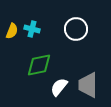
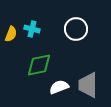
yellow semicircle: moved 1 px left, 3 px down
white semicircle: rotated 30 degrees clockwise
